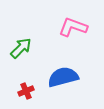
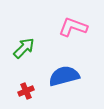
green arrow: moved 3 px right
blue semicircle: moved 1 px right, 1 px up
